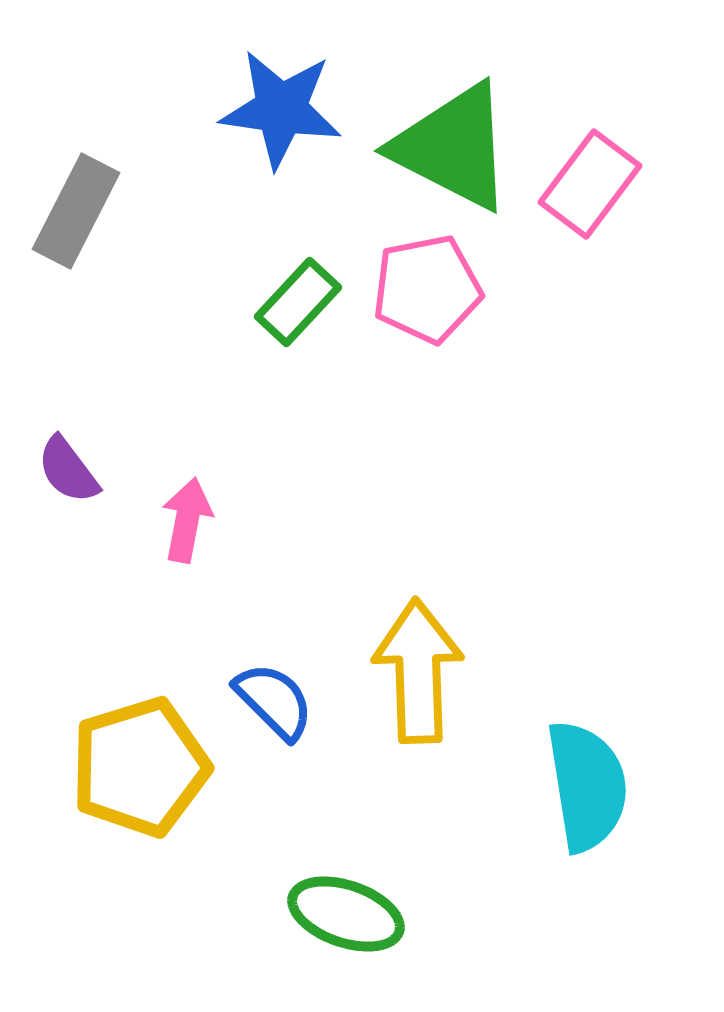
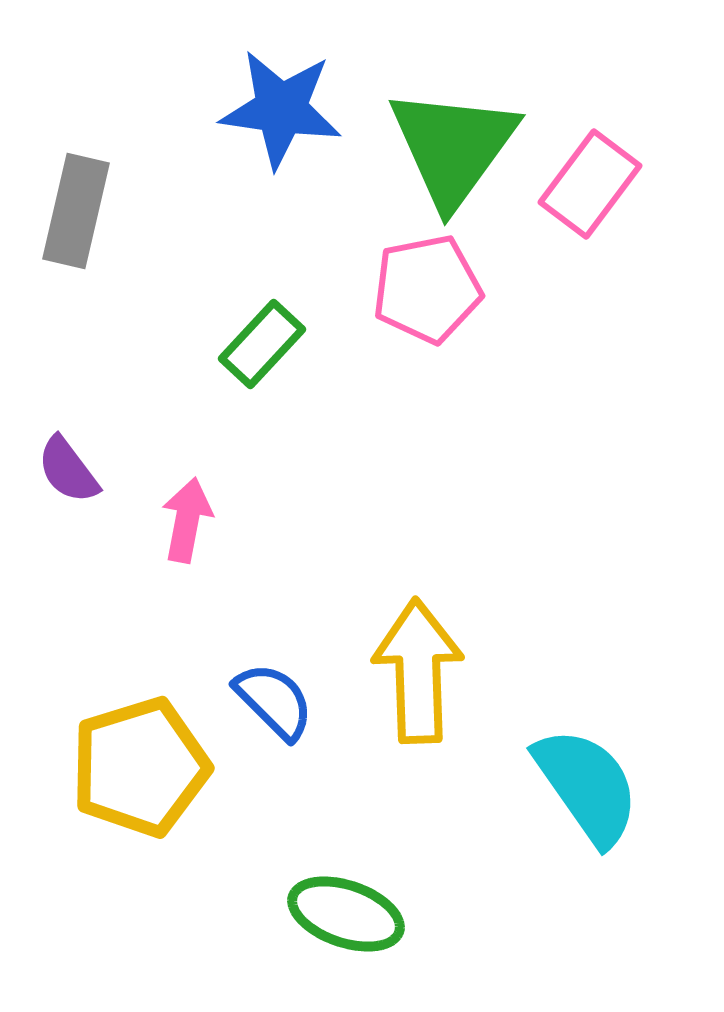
green triangle: rotated 39 degrees clockwise
gray rectangle: rotated 14 degrees counterclockwise
green rectangle: moved 36 px left, 42 px down
cyan semicircle: rotated 26 degrees counterclockwise
